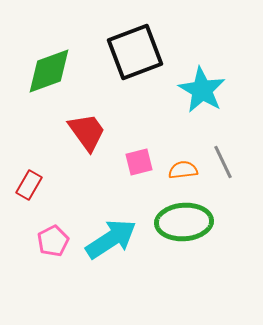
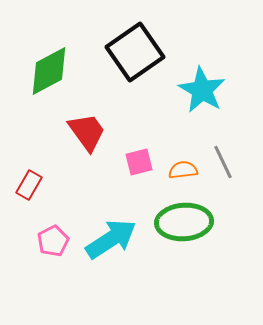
black square: rotated 14 degrees counterclockwise
green diamond: rotated 8 degrees counterclockwise
